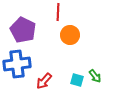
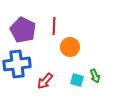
red line: moved 4 px left, 14 px down
orange circle: moved 12 px down
green arrow: rotated 16 degrees clockwise
red arrow: moved 1 px right
